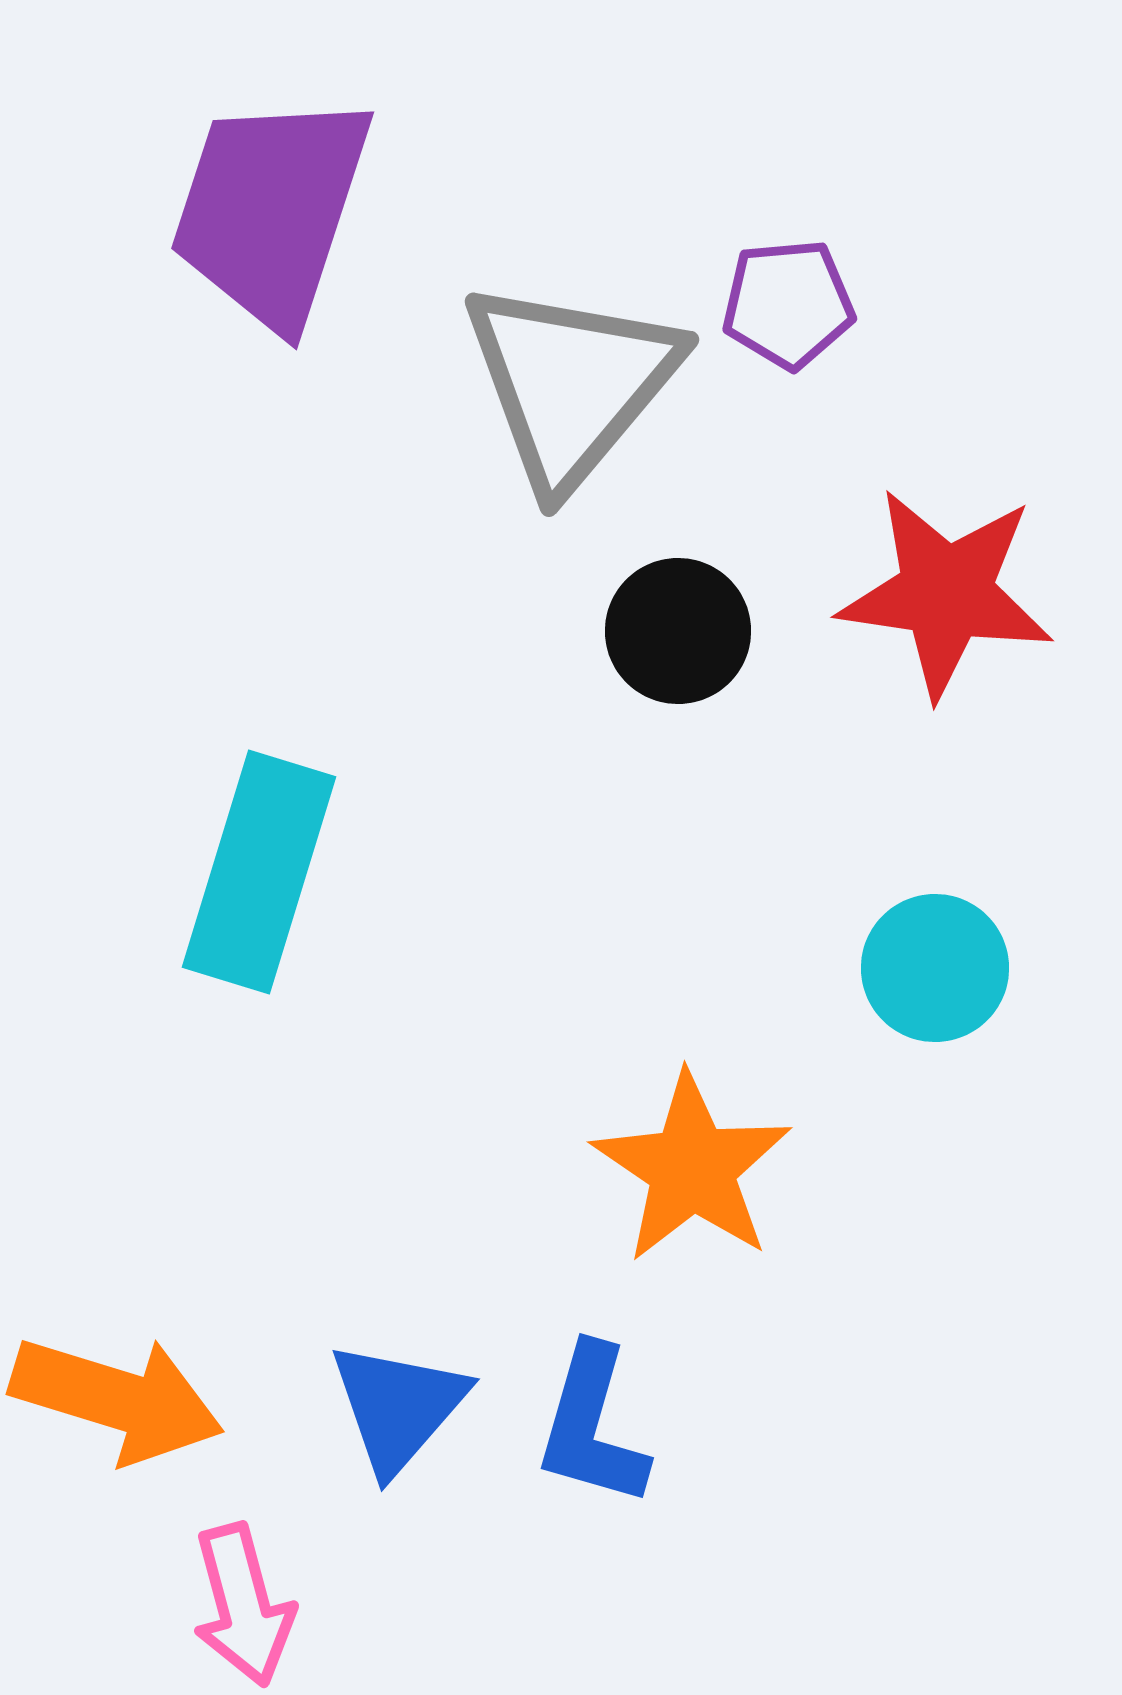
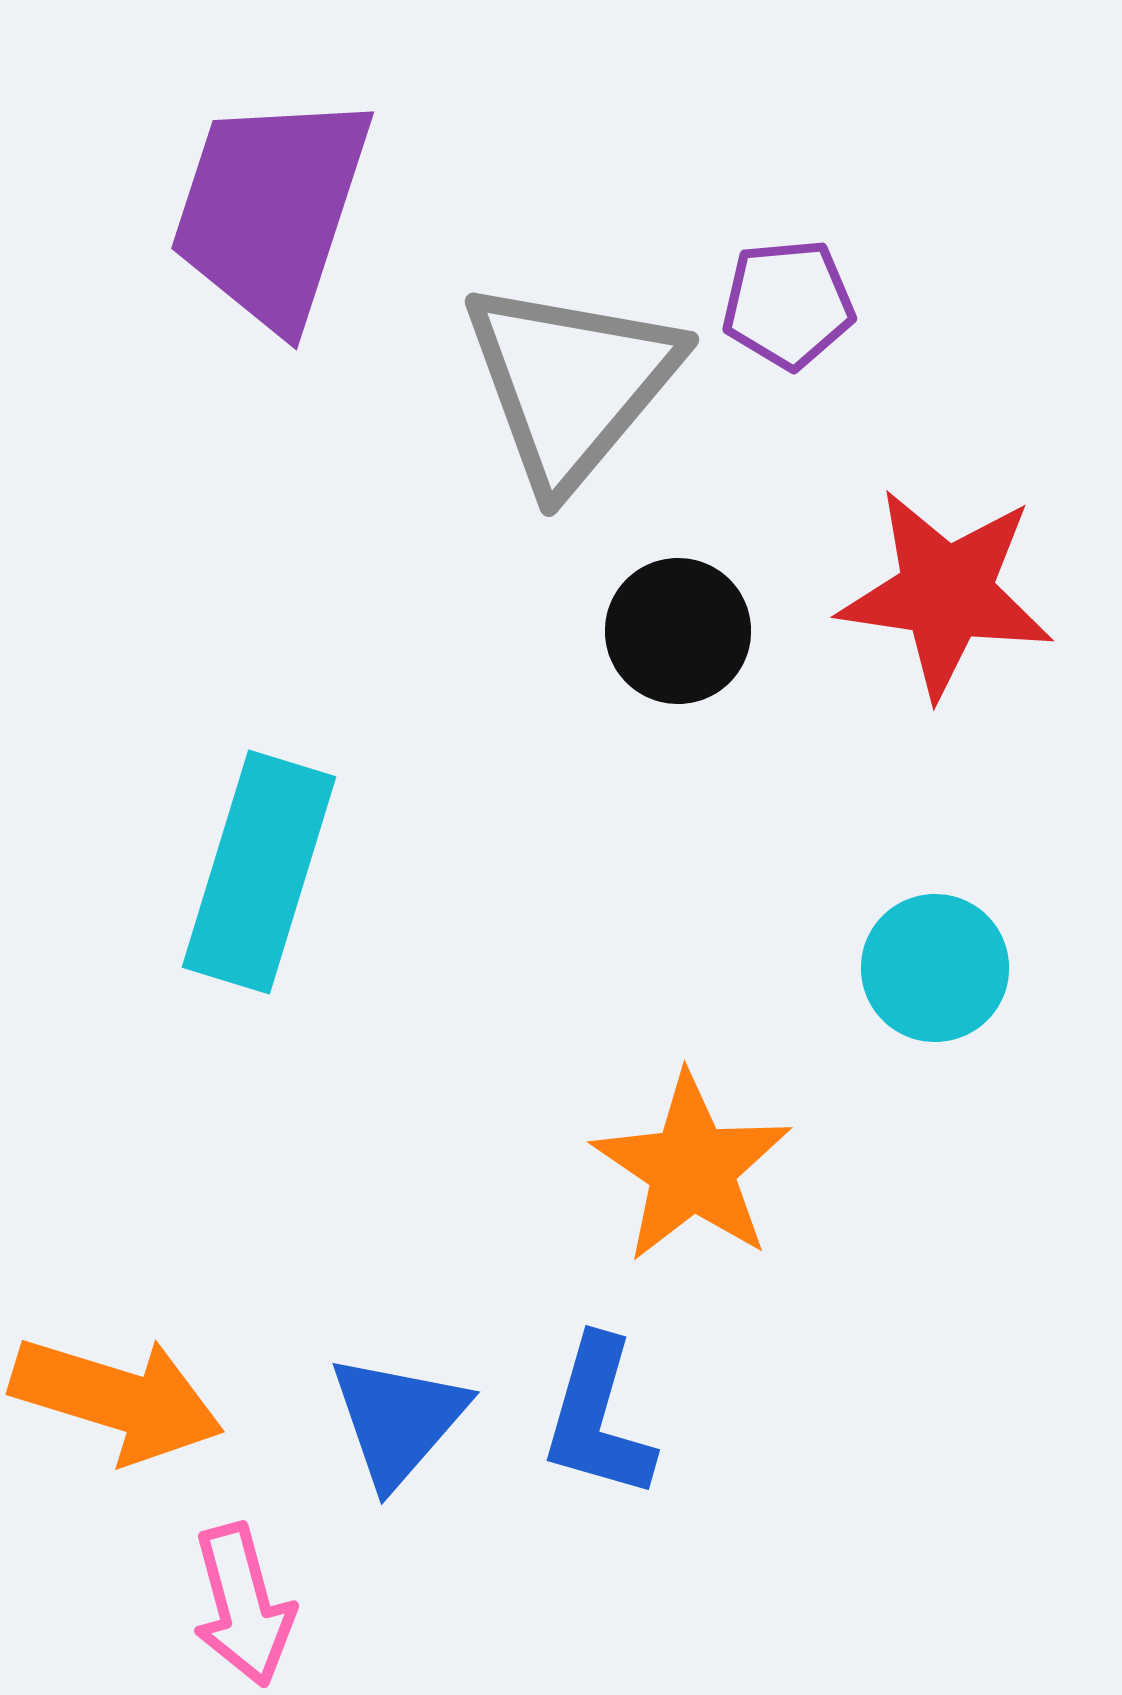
blue triangle: moved 13 px down
blue L-shape: moved 6 px right, 8 px up
